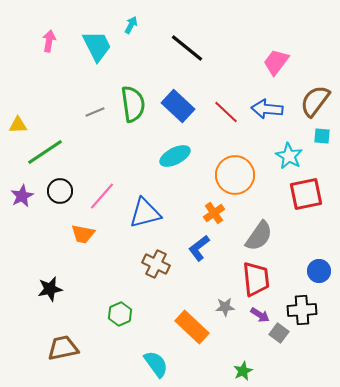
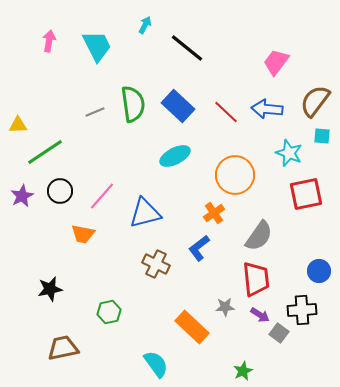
cyan arrow: moved 14 px right
cyan star: moved 3 px up; rotated 8 degrees counterclockwise
green hexagon: moved 11 px left, 2 px up; rotated 10 degrees clockwise
